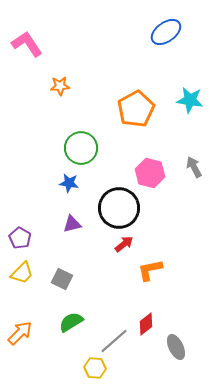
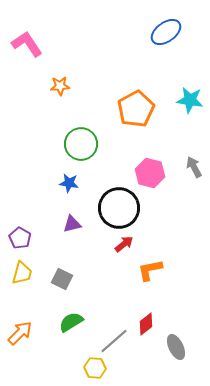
green circle: moved 4 px up
yellow trapezoid: rotated 30 degrees counterclockwise
